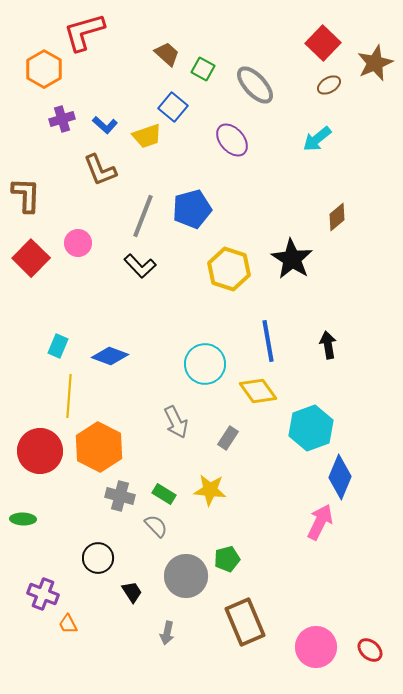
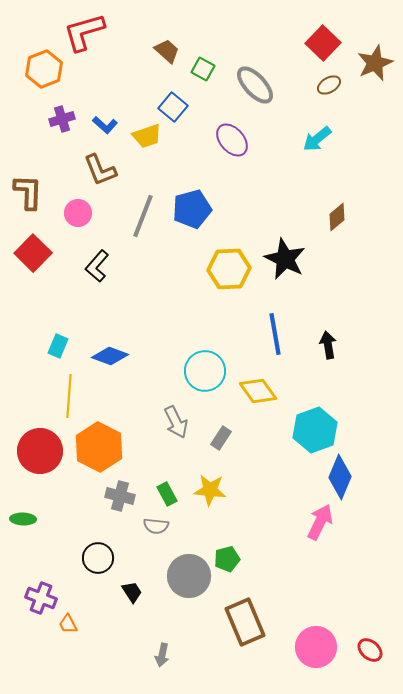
brown trapezoid at (167, 54): moved 3 px up
orange hexagon at (44, 69): rotated 9 degrees clockwise
brown L-shape at (26, 195): moved 2 px right, 3 px up
pink circle at (78, 243): moved 30 px up
red square at (31, 258): moved 2 px right, 5 px up
black star at (292, 259): moved 7 px left; rotated 6 degrees counterclockwise
black L-shape at (140, 266): moved 43 px left; rotated 84 degrees clockwise
yellow hexagon at (229, 269): rotated 21 degrees counterclockwise
blue line at (268, 341): moved 7 px right, 7 px up
cyan circle at (205, 364): moved 7 px down
cyan hexagon at (311, 428): moved 4 px right, 2 px down
gray rectangle at (228, 438): moved 7 px left
green rectangle at (164, 494): moved 3 px right; rotated 30 degrees clockwise
gray semicircle at (156, 526): rotated 140 degrees clockwise
gray circle at (186, 576): moved 3 px right
purple cross at (43, 594): moved 2 px left, 4 px down
gray arrow at (167, 633): moved 5 px left, 22 px down
